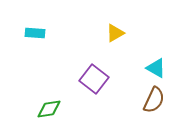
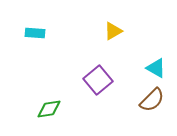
yellow triangle: moved 2 px left, 2 px up
purple square: moved 4 px right, 1 px down; rotated 12 degrees clockwise
brown semicircle: moved 2 px left; rotated 20 degrees clockwise
